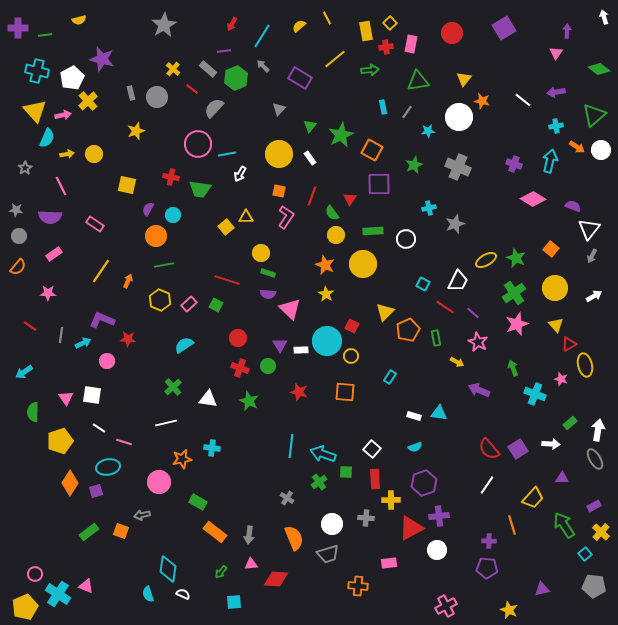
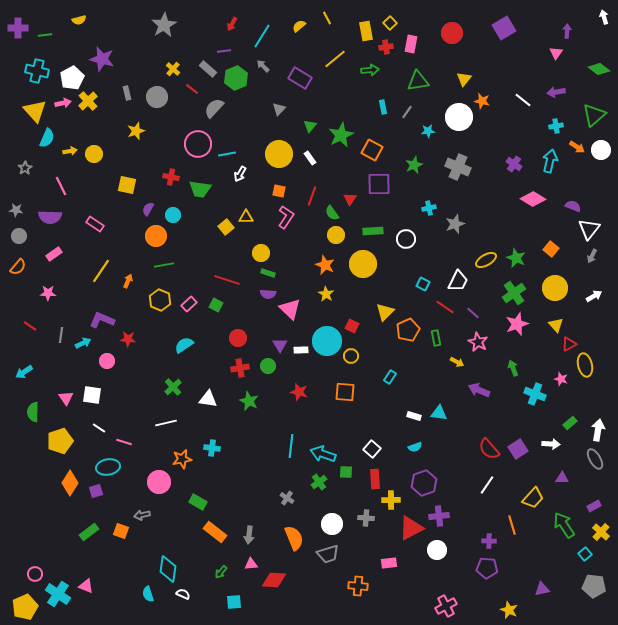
gray rectangle at (131, 93): moved 4 px left
pink arrow at (63, 115): moved 12 px up
yellow arrow at (67, 154): moved 3 px right, 3 px up
purple cross at (514, 164): rotated 14 degrees clockwise
red cross at (240, 368): rotated 30 degrees counterclockwise
red diamond at (276, 579): moved 2 px left, 1 px down
